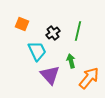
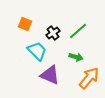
orange square: moved 3 px right
green line: rotated 36 degrees clockwise
cyan trapezoid: rotated 20 degrees counterclockwise
green arrow: moved 5 px right, 4 px up; rotated 120 degrees clockwise
purple triangle: rotated 25 degrees counterclockwise
